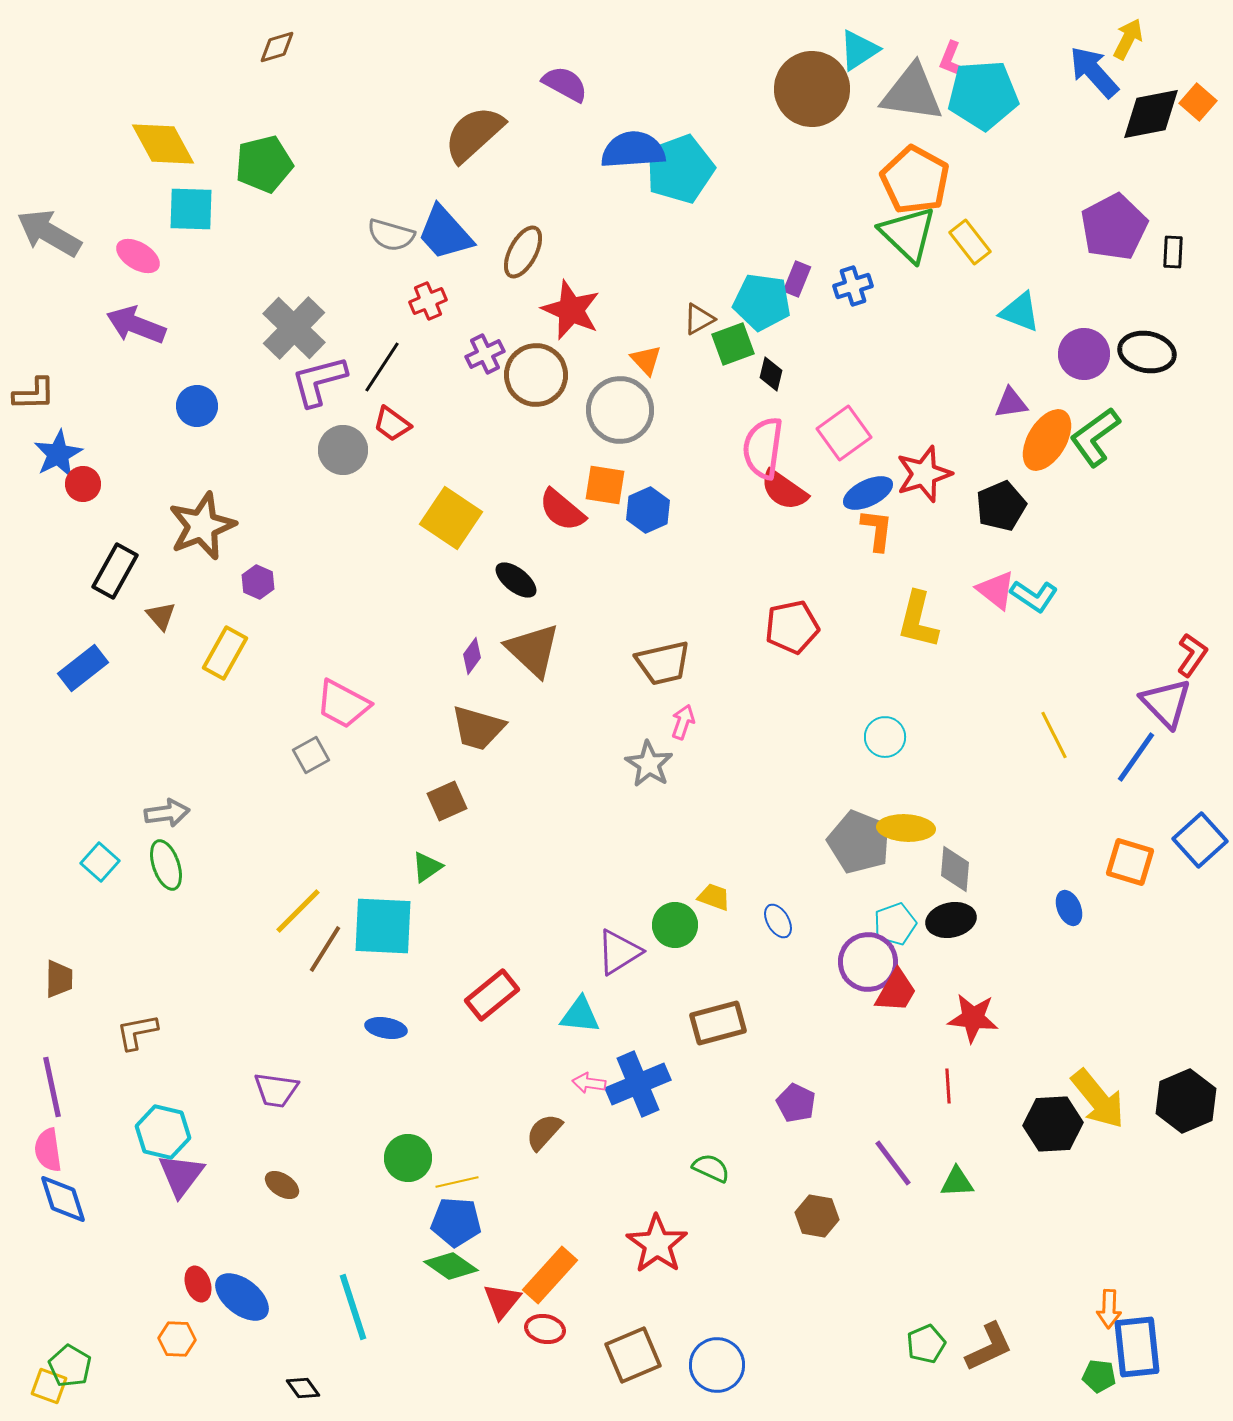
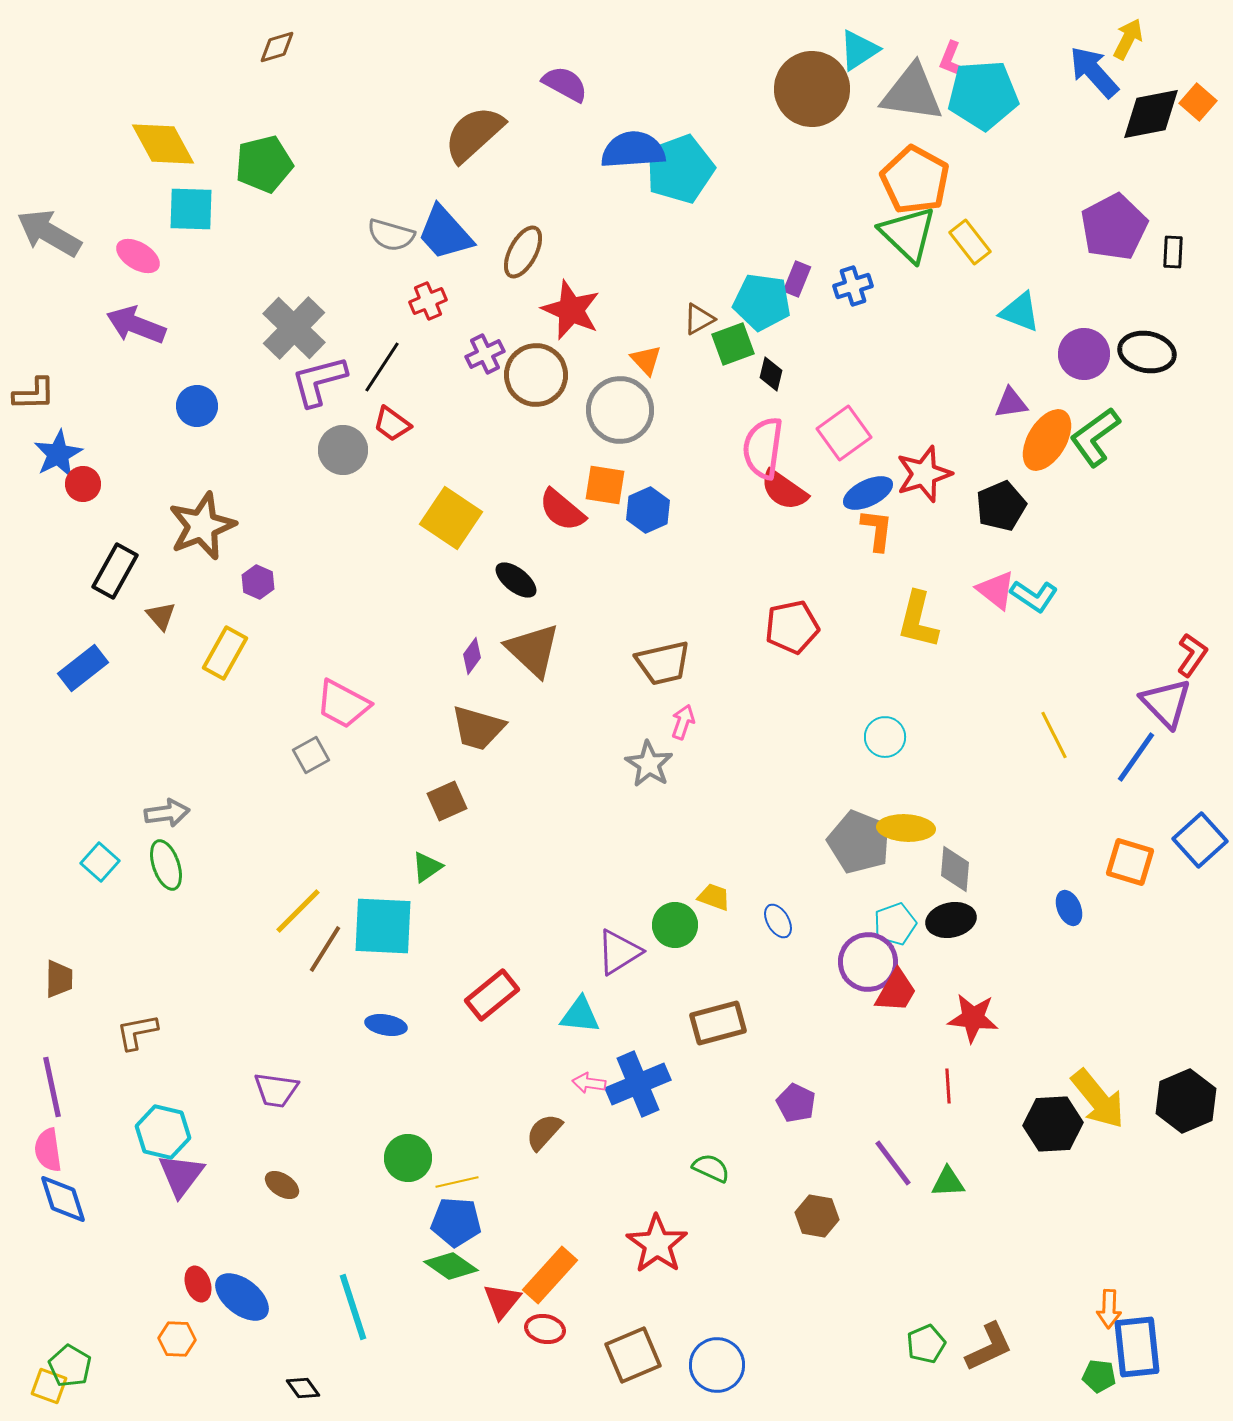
blue ellipse at (386, 1028): moved 3 px up
green triangle at (957, 1182): moved 9 px left
